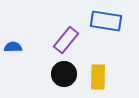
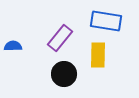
purple rectangle: moved 6 px left, 2 px up
blue semicircle: moved 1 px up
yellow rectangle: moved 22 px up
